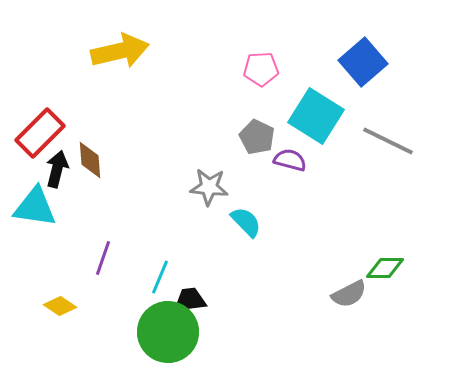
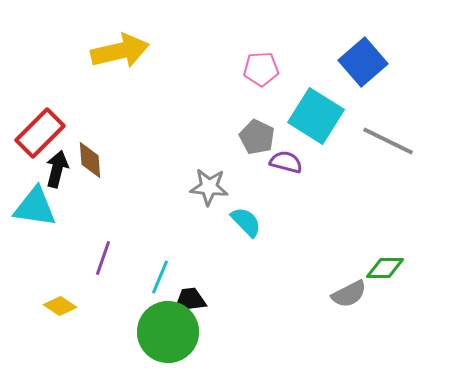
purple semicircle: moved 4 px left, 2 px down
